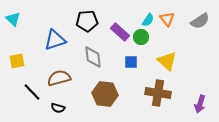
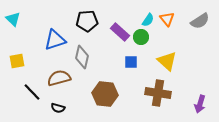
gray diamond: moved 11 px left; rotated 20 degrees clockwise
